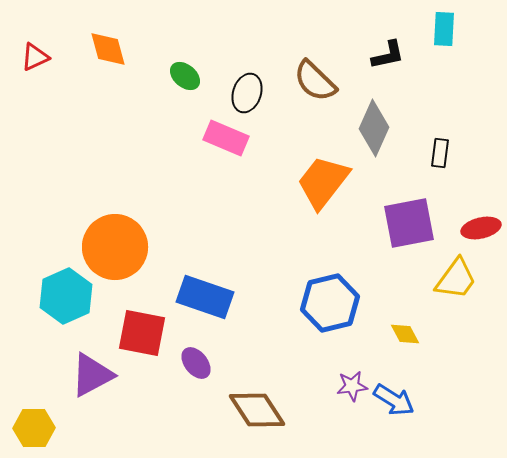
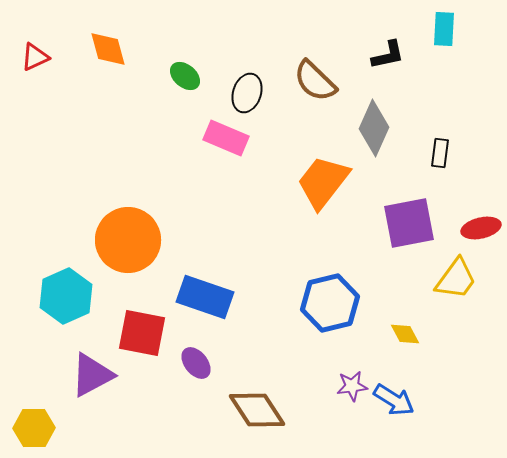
orange circle: moved 13 px right, 7 px up
